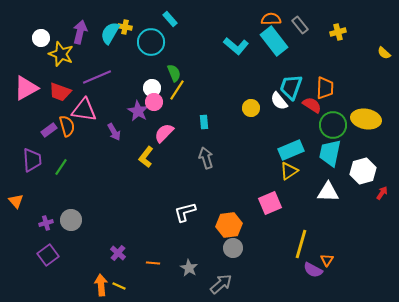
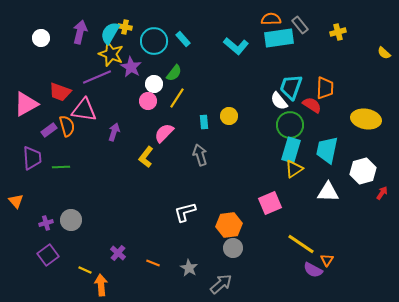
cyan rectangle at (170, 19): moved 13 px right, 20 px down
cyan rectangle at (274, 41): moved 5 px right, 3 px up; rotated 60 degrees counterclockwise
cyan circle at (151, 42): moved 3 px right, 1 px up
yellow star at (61, 54): moved 50 px right
green semicircle at (174, 73): rotated 60 degrees clockwise
pink triangle at (26, 88): moved 16 px down
white circle at (152, 88): moved 2 px right, 4 px up
yellow line at (177, 90): moved 8 px down
pink circle at (154, 102): moved 6 px left, 1 px up
yellow circle at (251, 108): moved 22 px left, 8 px down
purple star at (138, 111): moved 7 px left, 44 px up
green circle at (333, 125): moved 43 px left
purple arrow at (114, 132): rotated 132 degrees counterclockwise
cyan rectangle at (291, 150): rotated 50 degrees counterclockwise
cyan trapezoid at (330, 153): moved 3 px left, 3 px up
gray arrow at (206, 158): moved 6 px left, 3 px up
purple trapezoid at (32, 160): moved 2 px up
green line at (61, 167): rotated 54 degrees clockwise
yellow triangle at (289, 171): moved 5 px right, 2 px up
yellow line at (301, 244): rotated 72 degrees counterclockwise
orange line at (153, 263): rotated 16 degrees clockwise
yellow line at (119, 286): moved 34 px left, 16 px up
